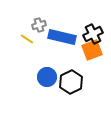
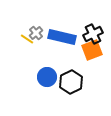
gray cross: moved 3 px left, 8 px down; rotated 24 degrees counterclockwise
